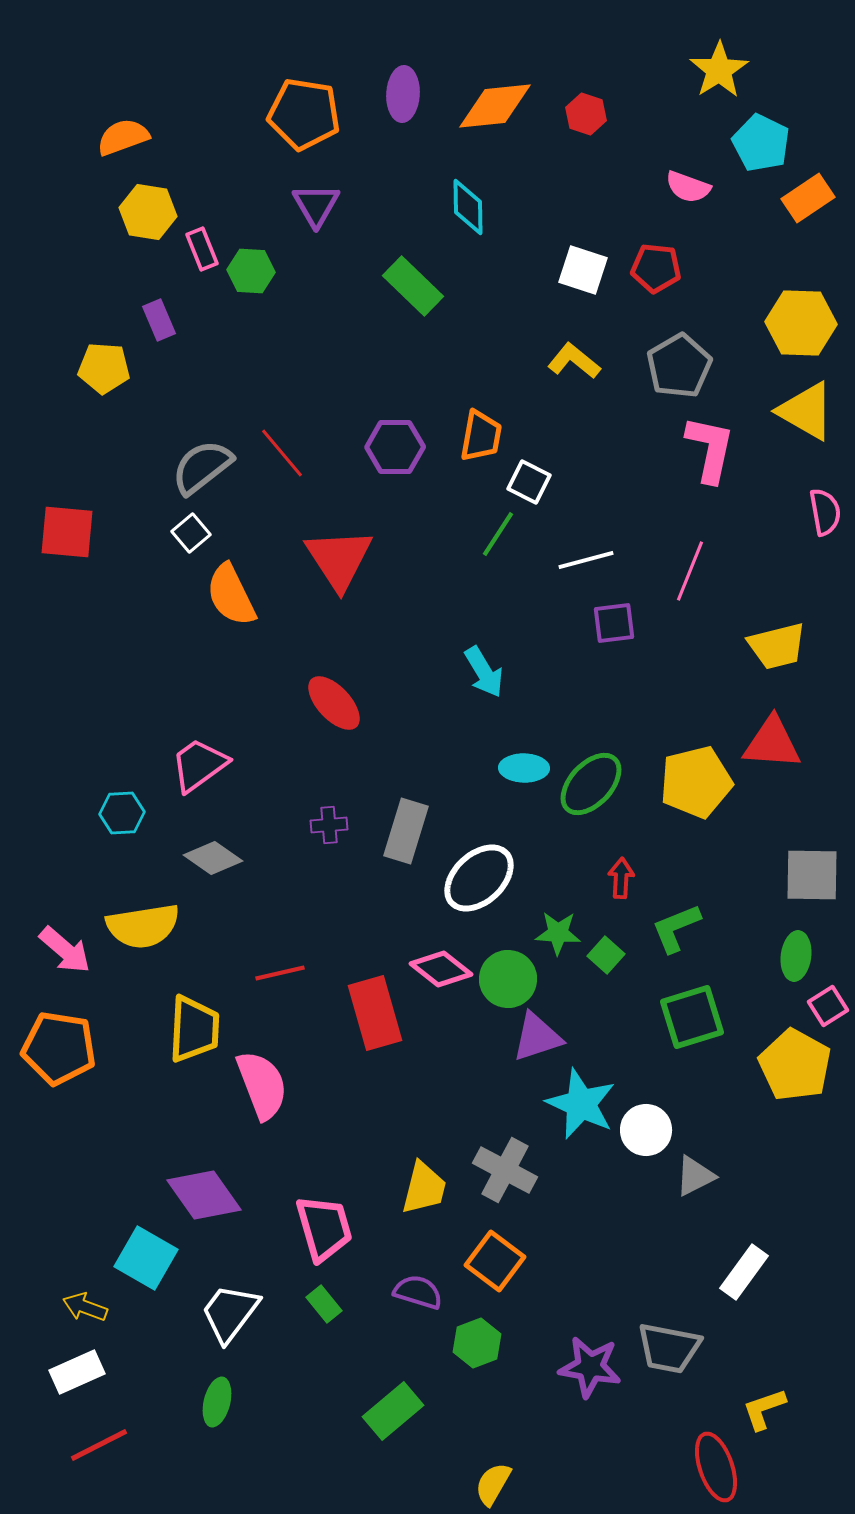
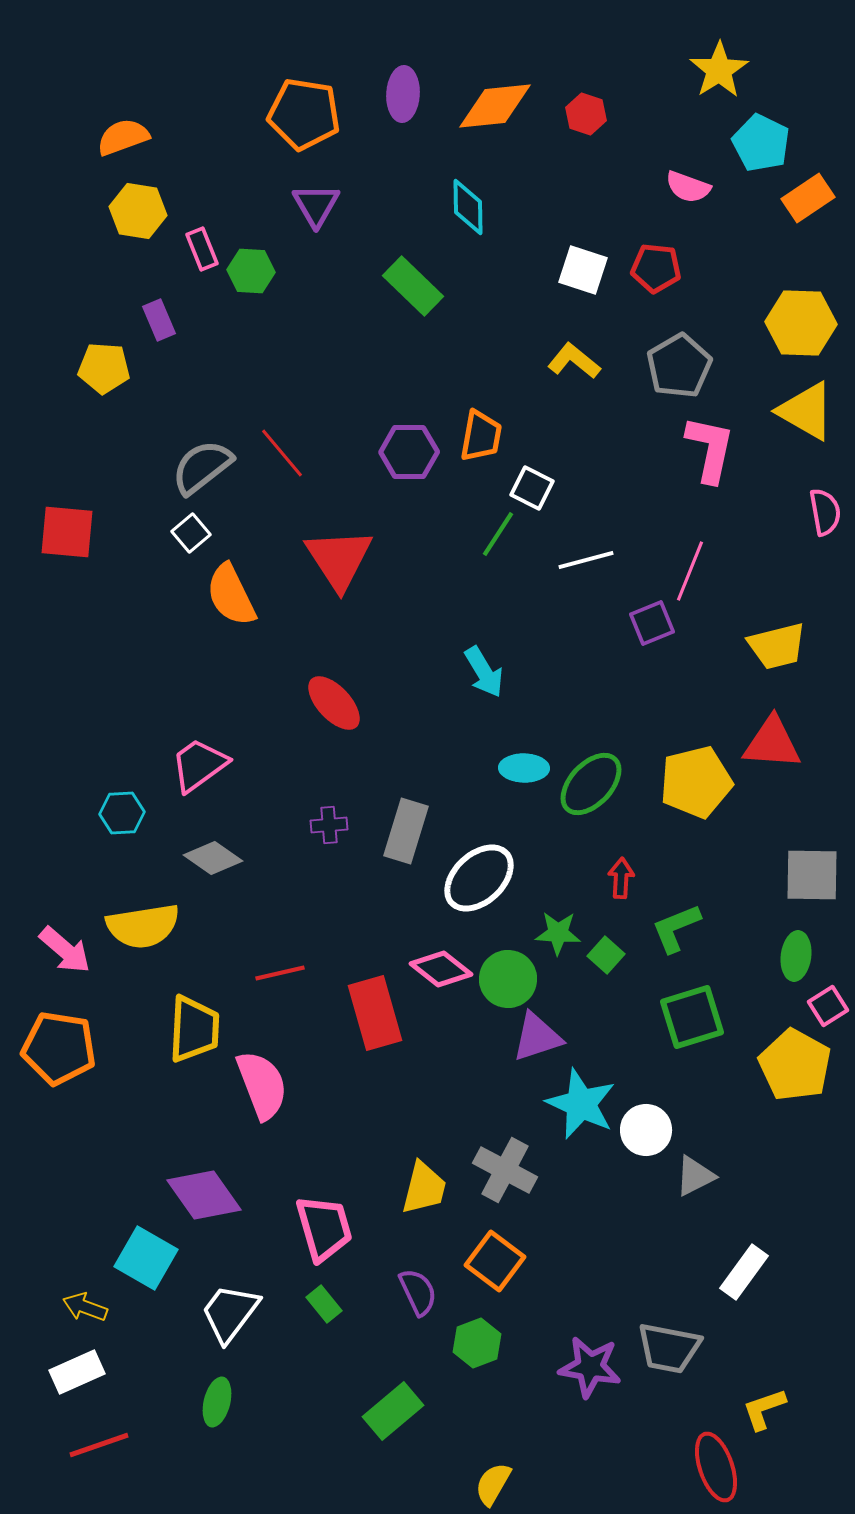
yellow hexagon at (148, 212): moved 10 px left, 1 px up
purple hexagon at (395, 447): moved 14 px right, 5 px down
white square at (529, 482): moved 3 px right, 6 px down
purple square at (614, 623): moved 38 px right; rotated 15 degrees counterclockwise
purple semicircle at (418, 1292): rotated 48 degrees clockwise
red line at (99, 1445): rotated 8 degrees clockwise
